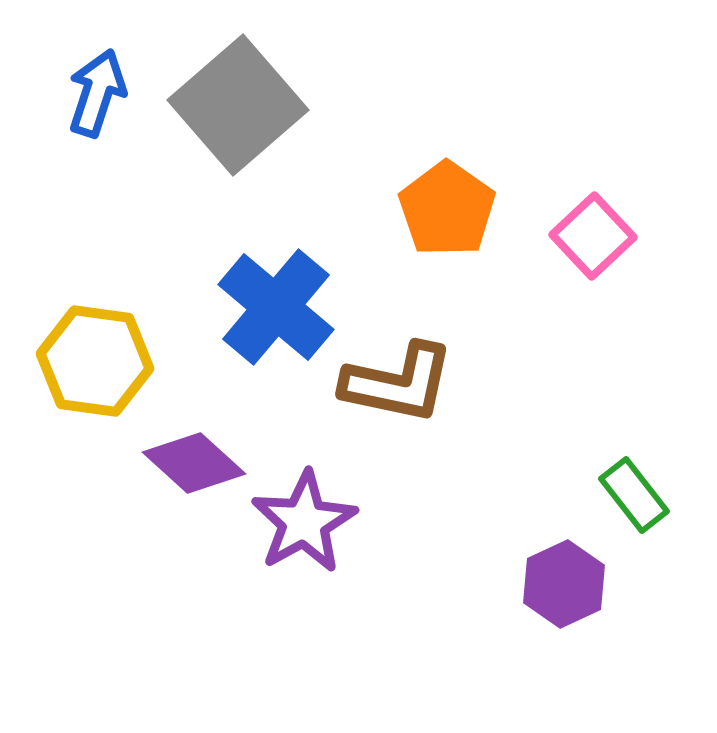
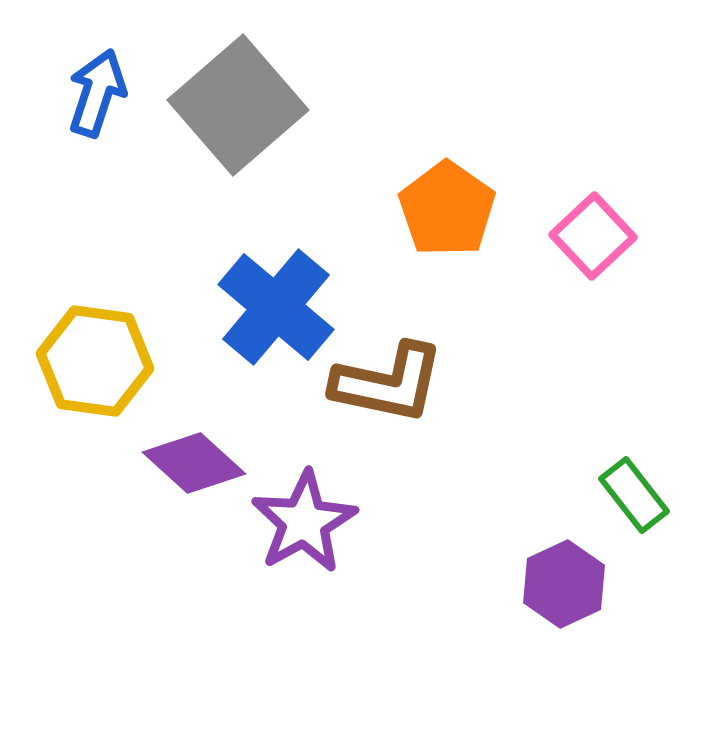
brown L-shape: moved 10 px left
